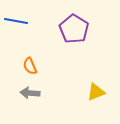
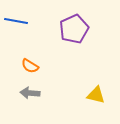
purple pentagon: rotated 16 degrees clockwise
orange semicircle: rotated 36 degrees counterclockwise
yellow triangle: moved 3 px down; rotated 36 degrees clockwise
